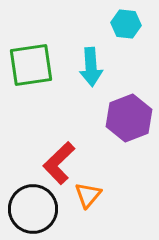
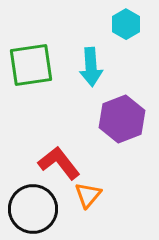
cyan hexagon: rotated 24 degrees clockwise
purple hexagon: moved 7 px left, 1 px down
red L-shape: rotated 96 degrees clockwise
